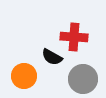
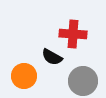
red cross: moved 1 px left, 3 px up
gray circle: moved 2 px down
